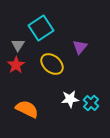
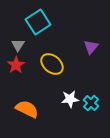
cyan square: moved 3 px left, 6 px up
purple triangle: moved 11 px right
